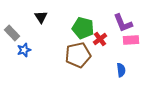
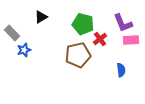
black triangle: rotated 32 degrees clockwise
green pentagon: moved 4 px up
